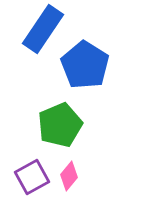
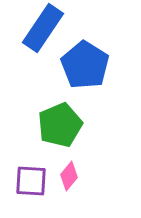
blue rectangle: moved 1 px up
purple square: moved 1 px left, 4 px down; rotated 32 degrees clockwise
